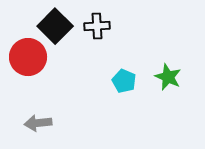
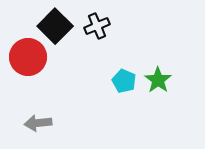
black cross: rotated 20 degrees counterclockwise
green star: moved 10 px left, 3 px down; rotated 12 degrees clockwise
